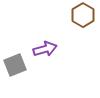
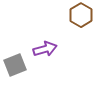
brown hexagon: moved 2 px left
